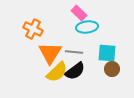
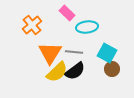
pink rectangle: moved 12 px left
orange cross: moved 1 px left, 4 px up; rotated 24 degrees clockwise
cyan square: rotated 24 degrees clockwise
